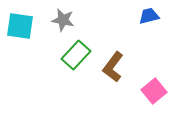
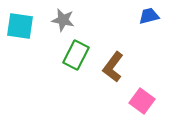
green rectangle: rotated 16 degrees counterclockwise
pink square: moved 12 px left, 10 px down; rotated 15 degrees counterclockwise
